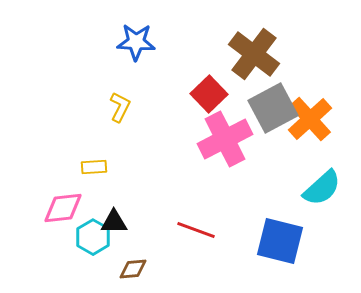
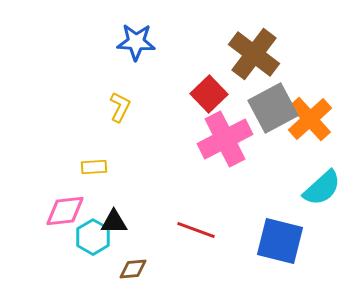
pink diamond: moved 2 px right, 3 px down
